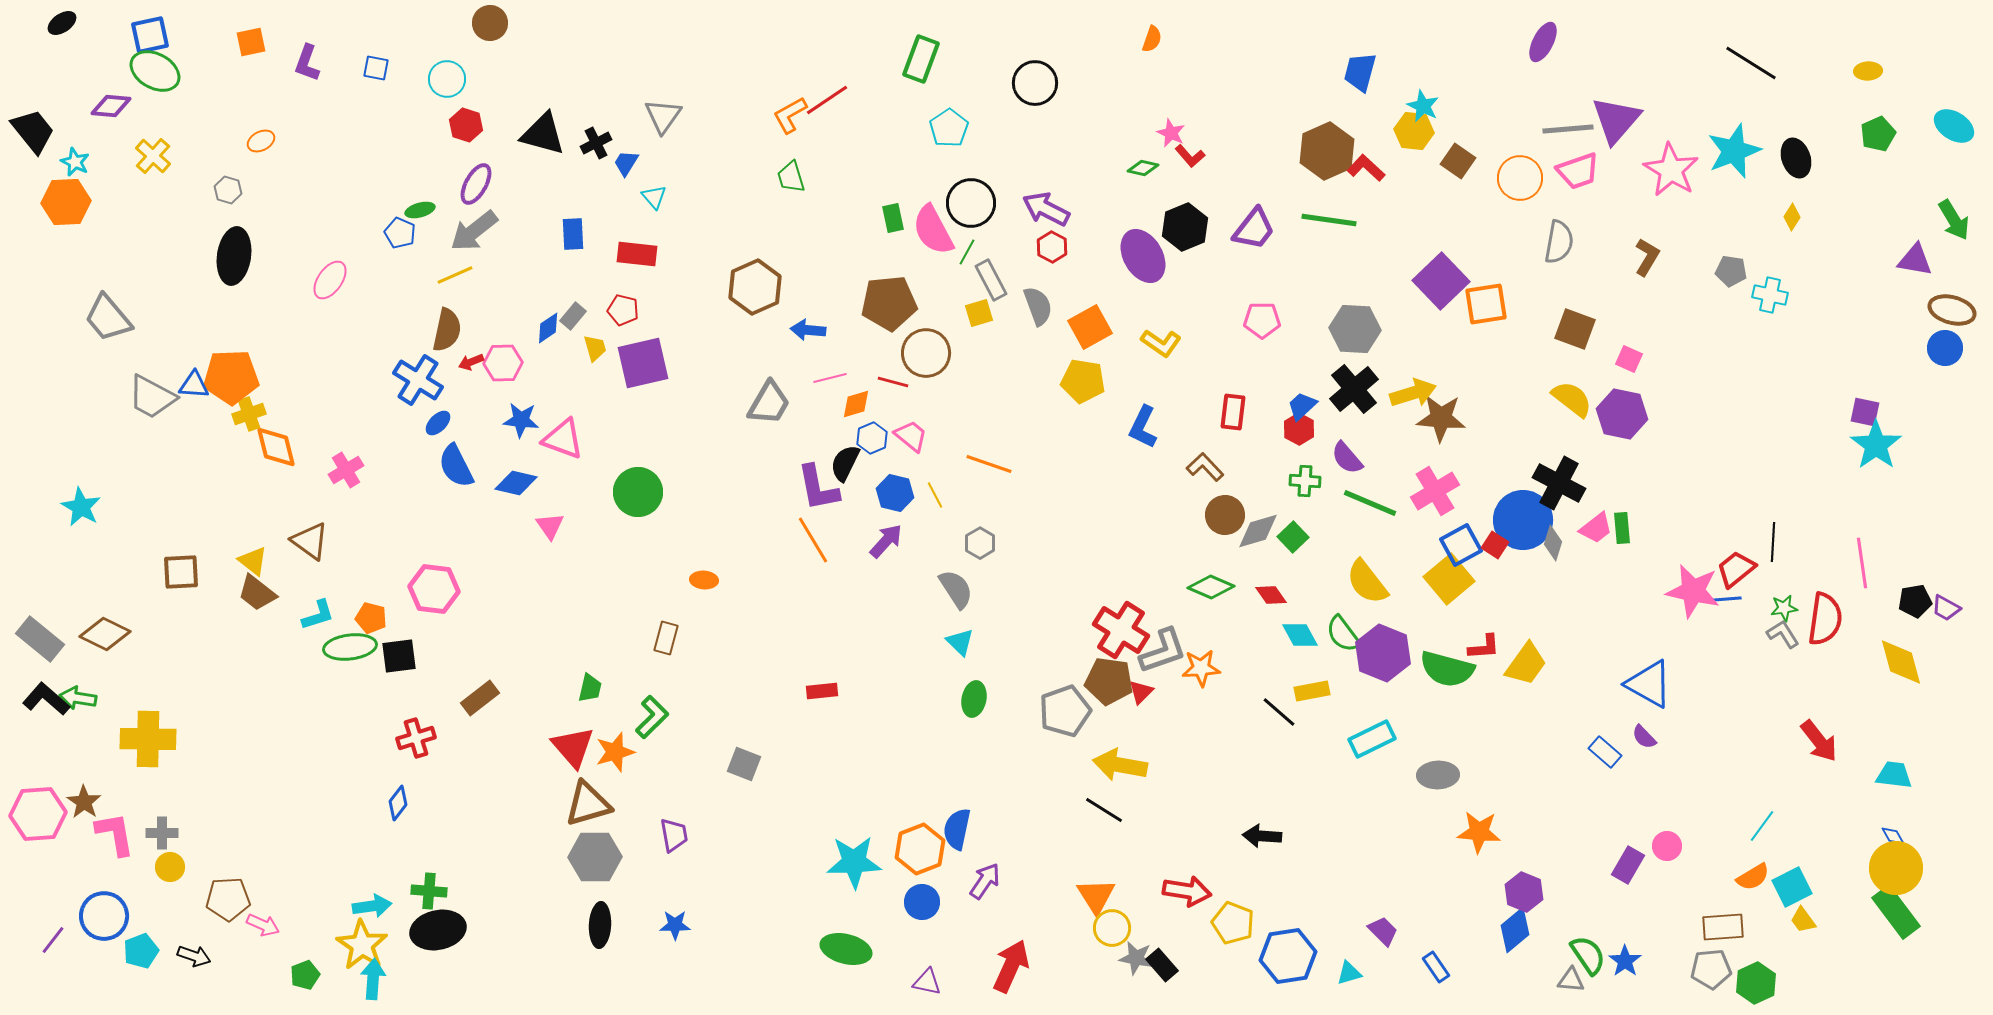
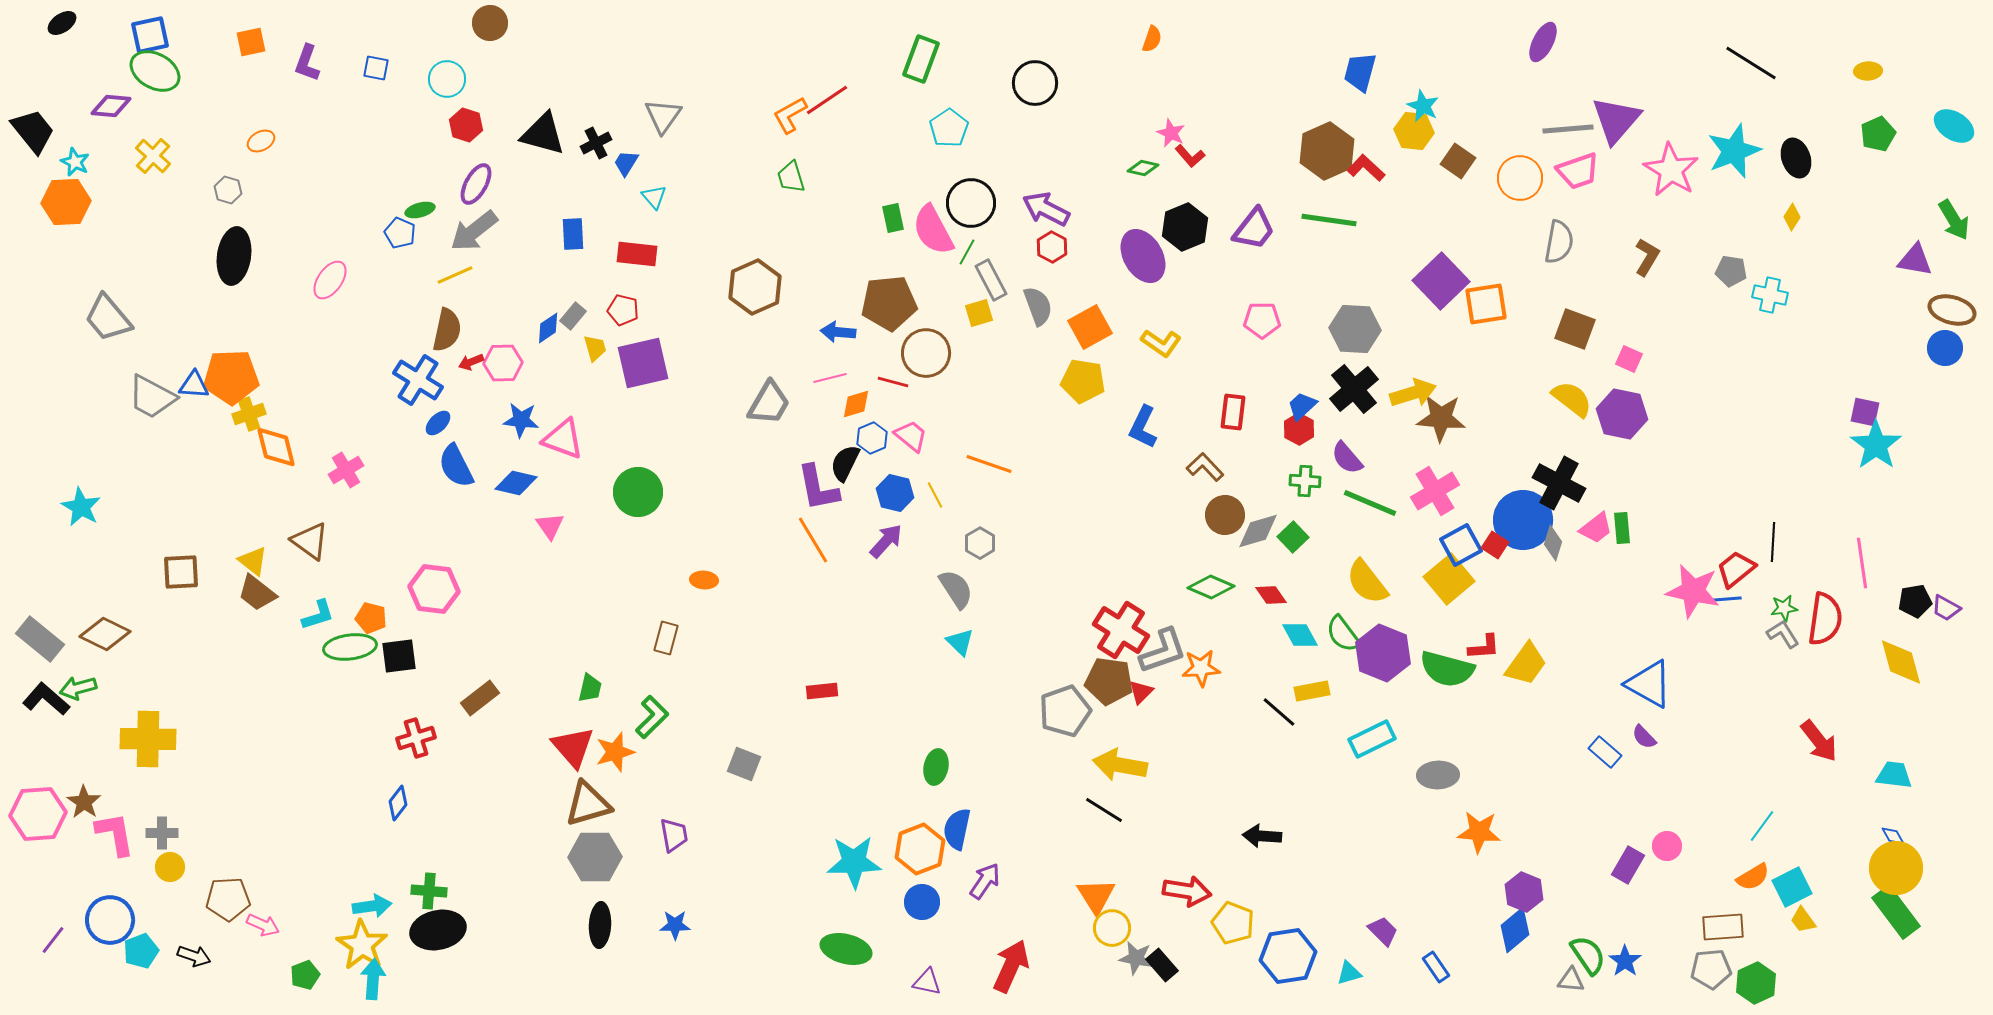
blue arrow at (808, 330): moved 30 px right, 2 px down
green arrow at (78, 698): moved 10 px up; rotated 24 degrees counterclockwise
green ellipse at (974, 699): moved 38 px left, 68 px down
blue circle at (104, 916): moved 6 px right, 4 px down
